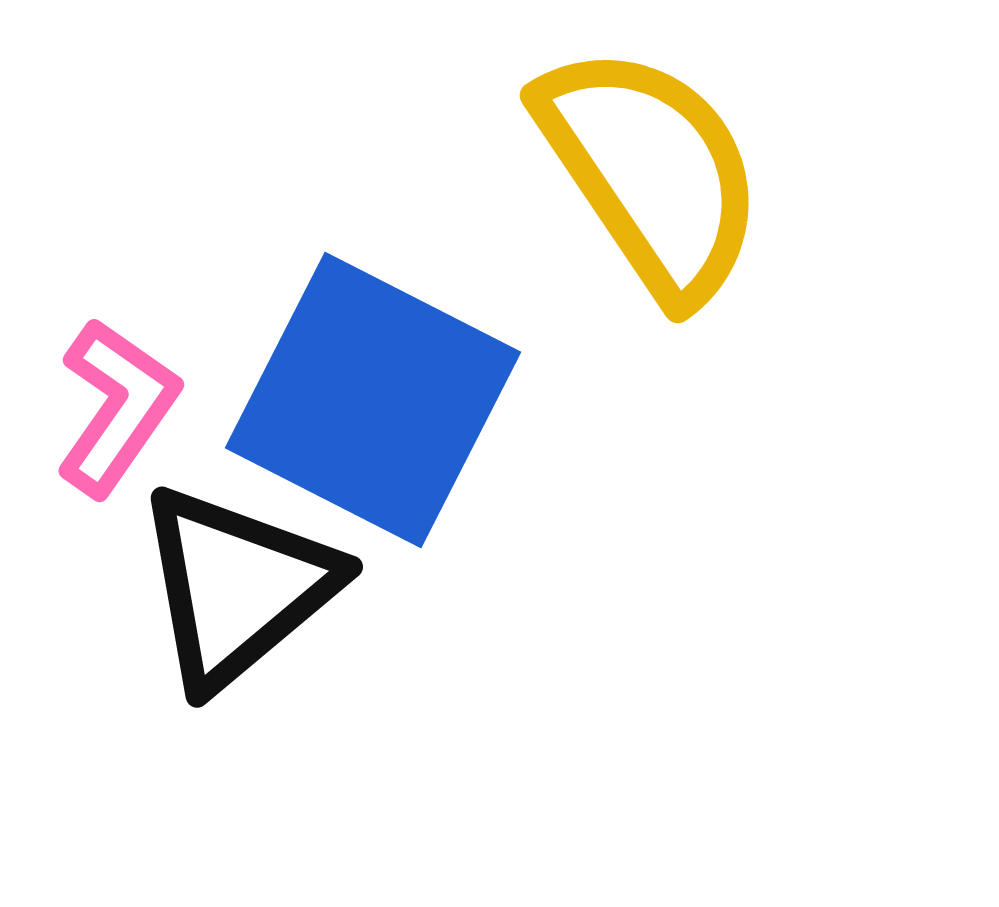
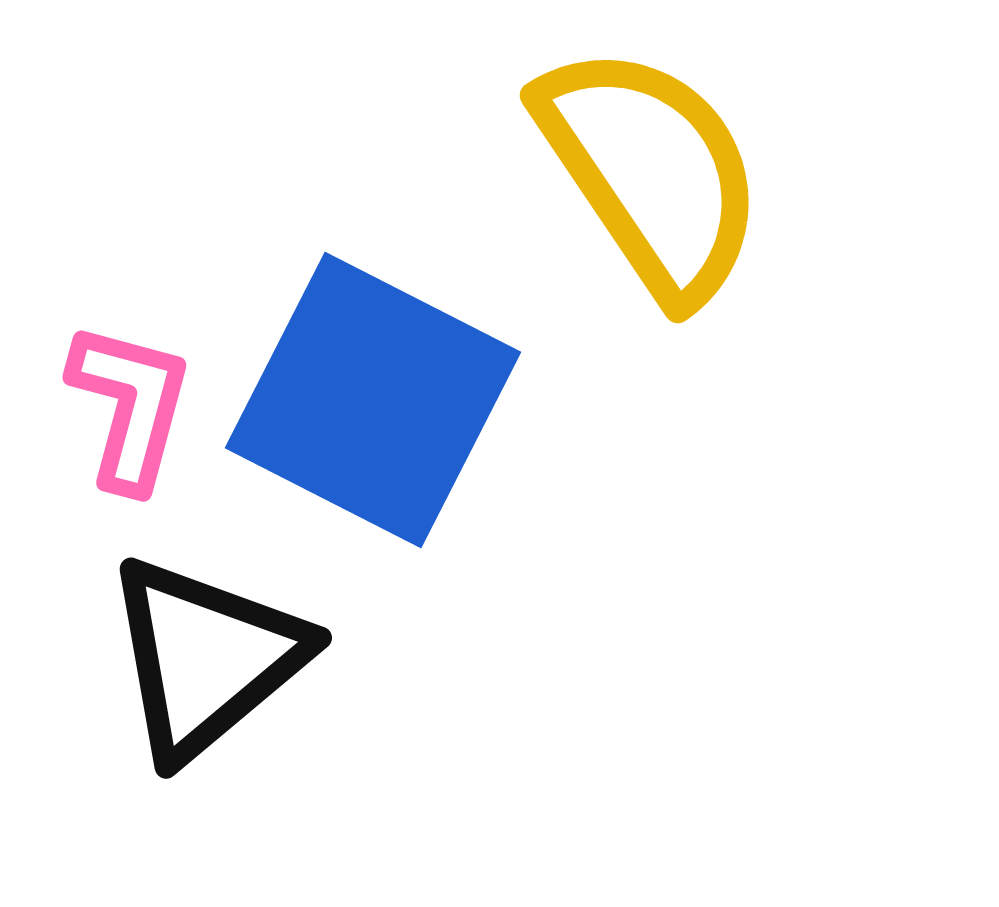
pink L-shape: moved 13 px right, 1 px up; rotated 20 degrees counterclockwise
black triangle: moved 31 px left, 71 px down
